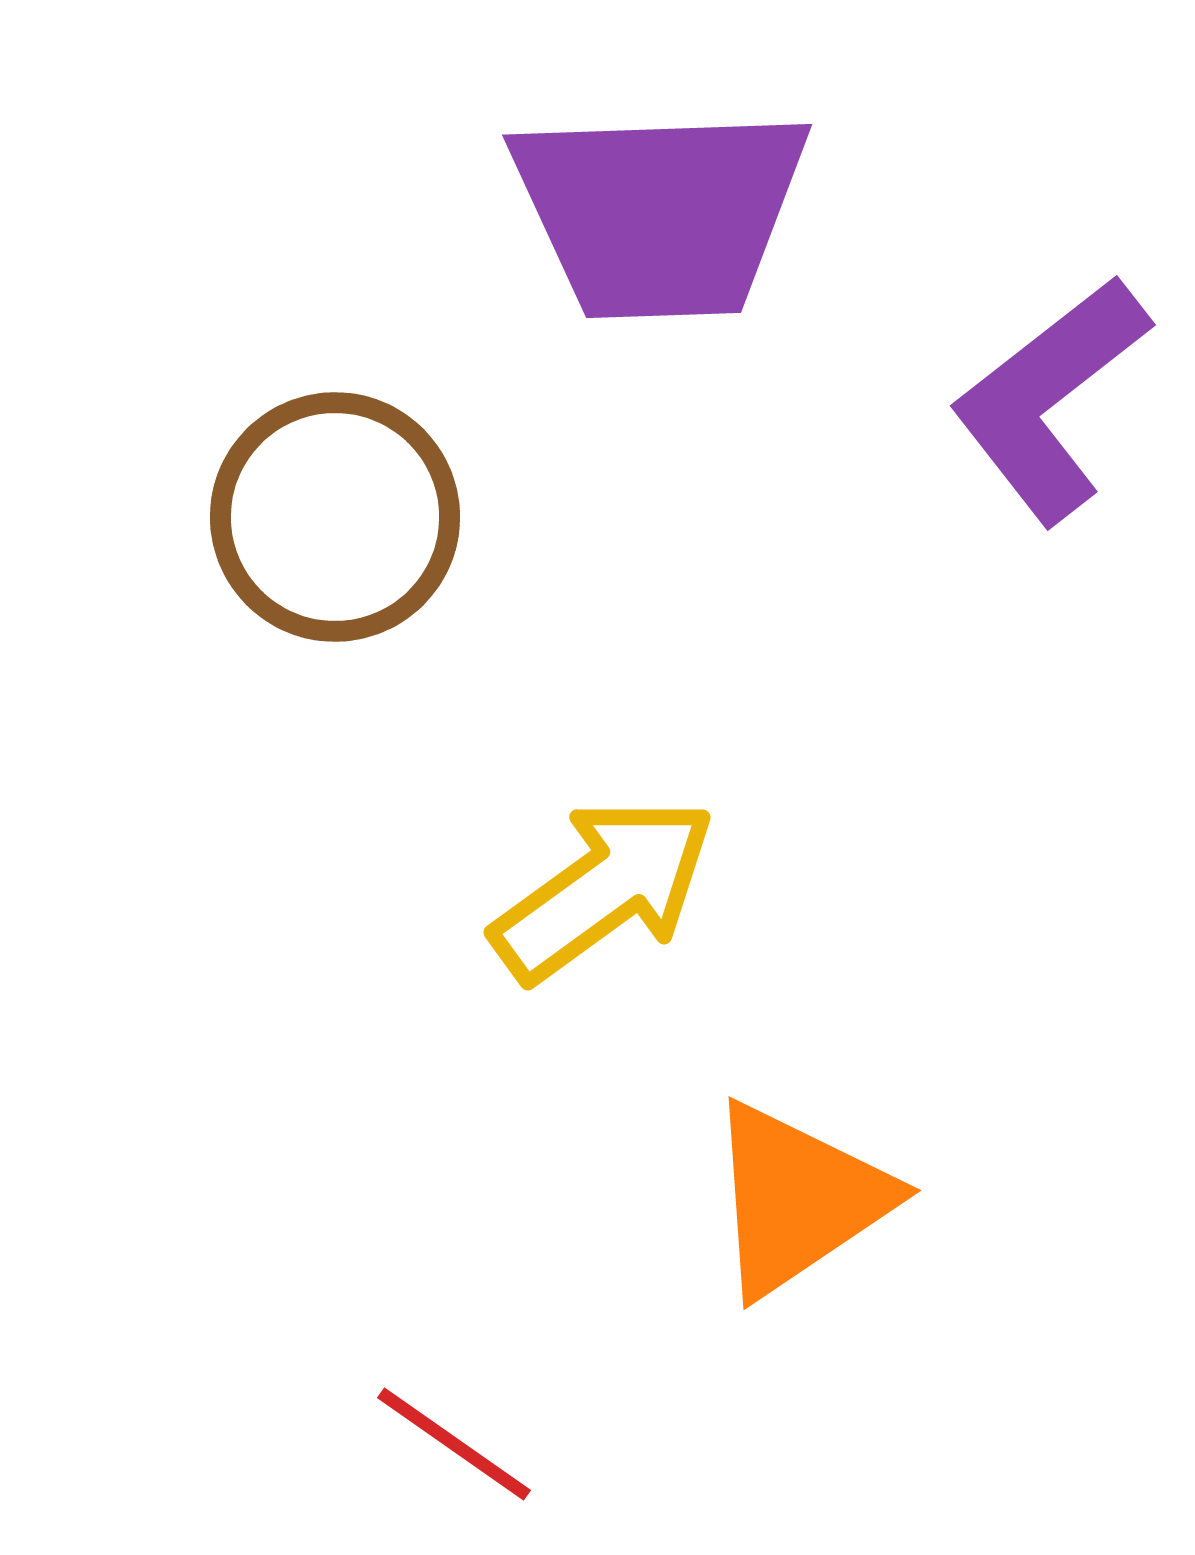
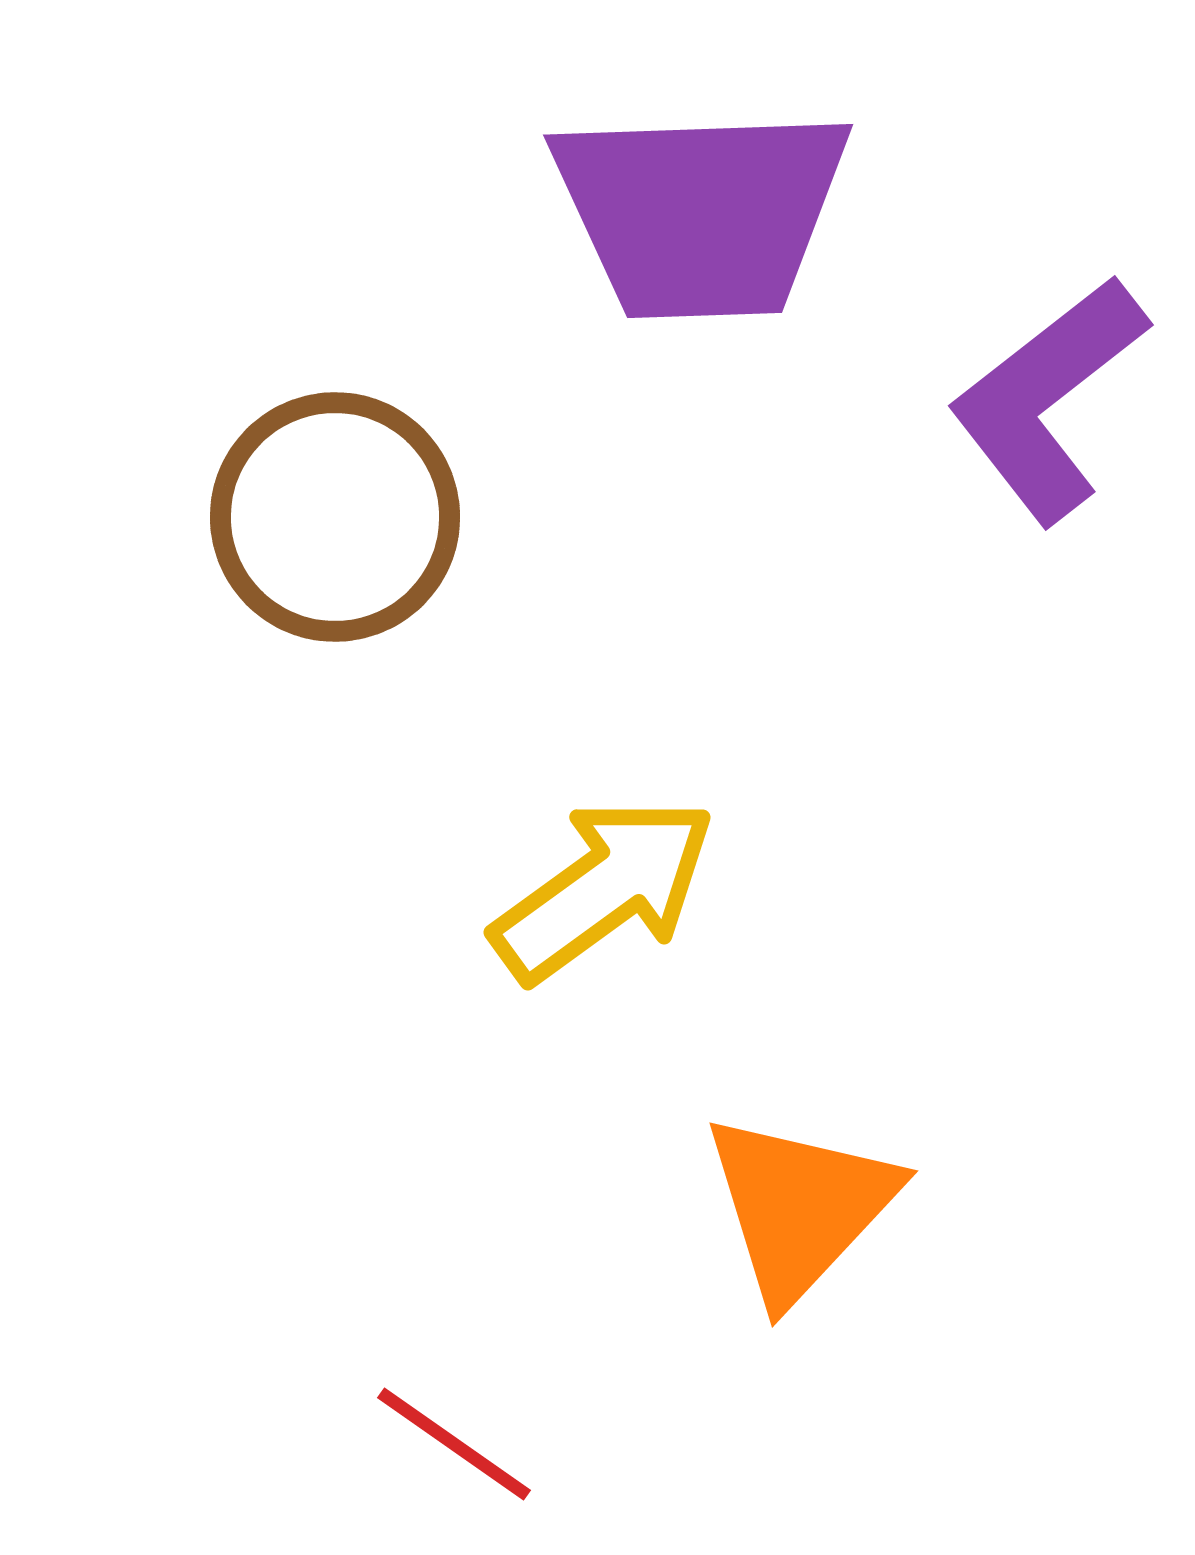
purple trapezoid: moved 41 px right
purple L-shape: moved 2 px left
orange triangle: moved 2 px right, 8 px down; rotated 13 degrees counterclockwise
